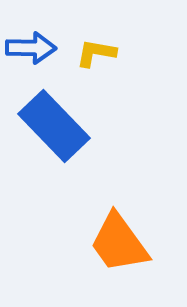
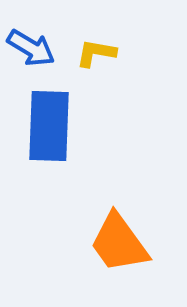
blue arrow: rotated 30 degrees clockwise
blue rectangle: moved 5 px left; rotated 46 degrees clockwise
